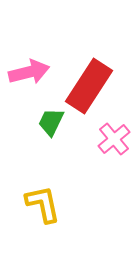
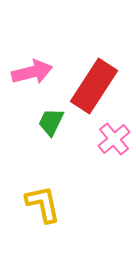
pink arrow: moved 3 px right
red rectangle: moved 5 px right
